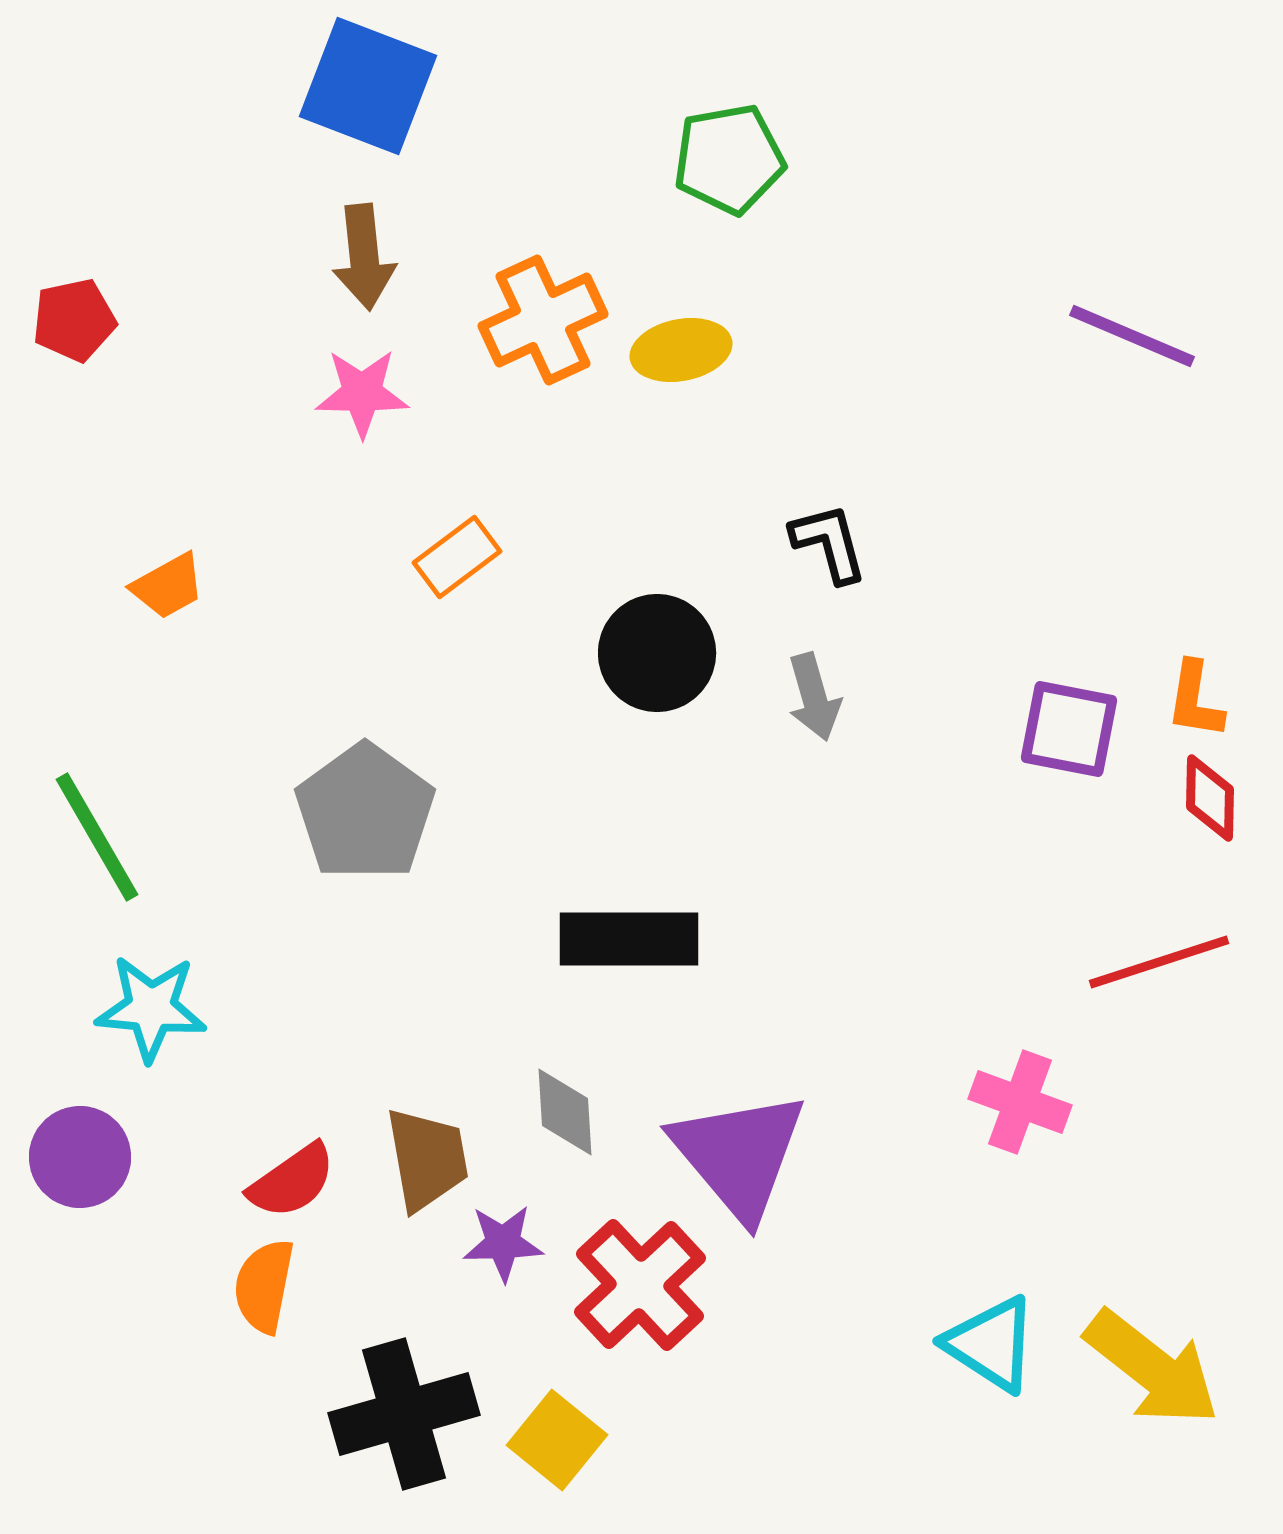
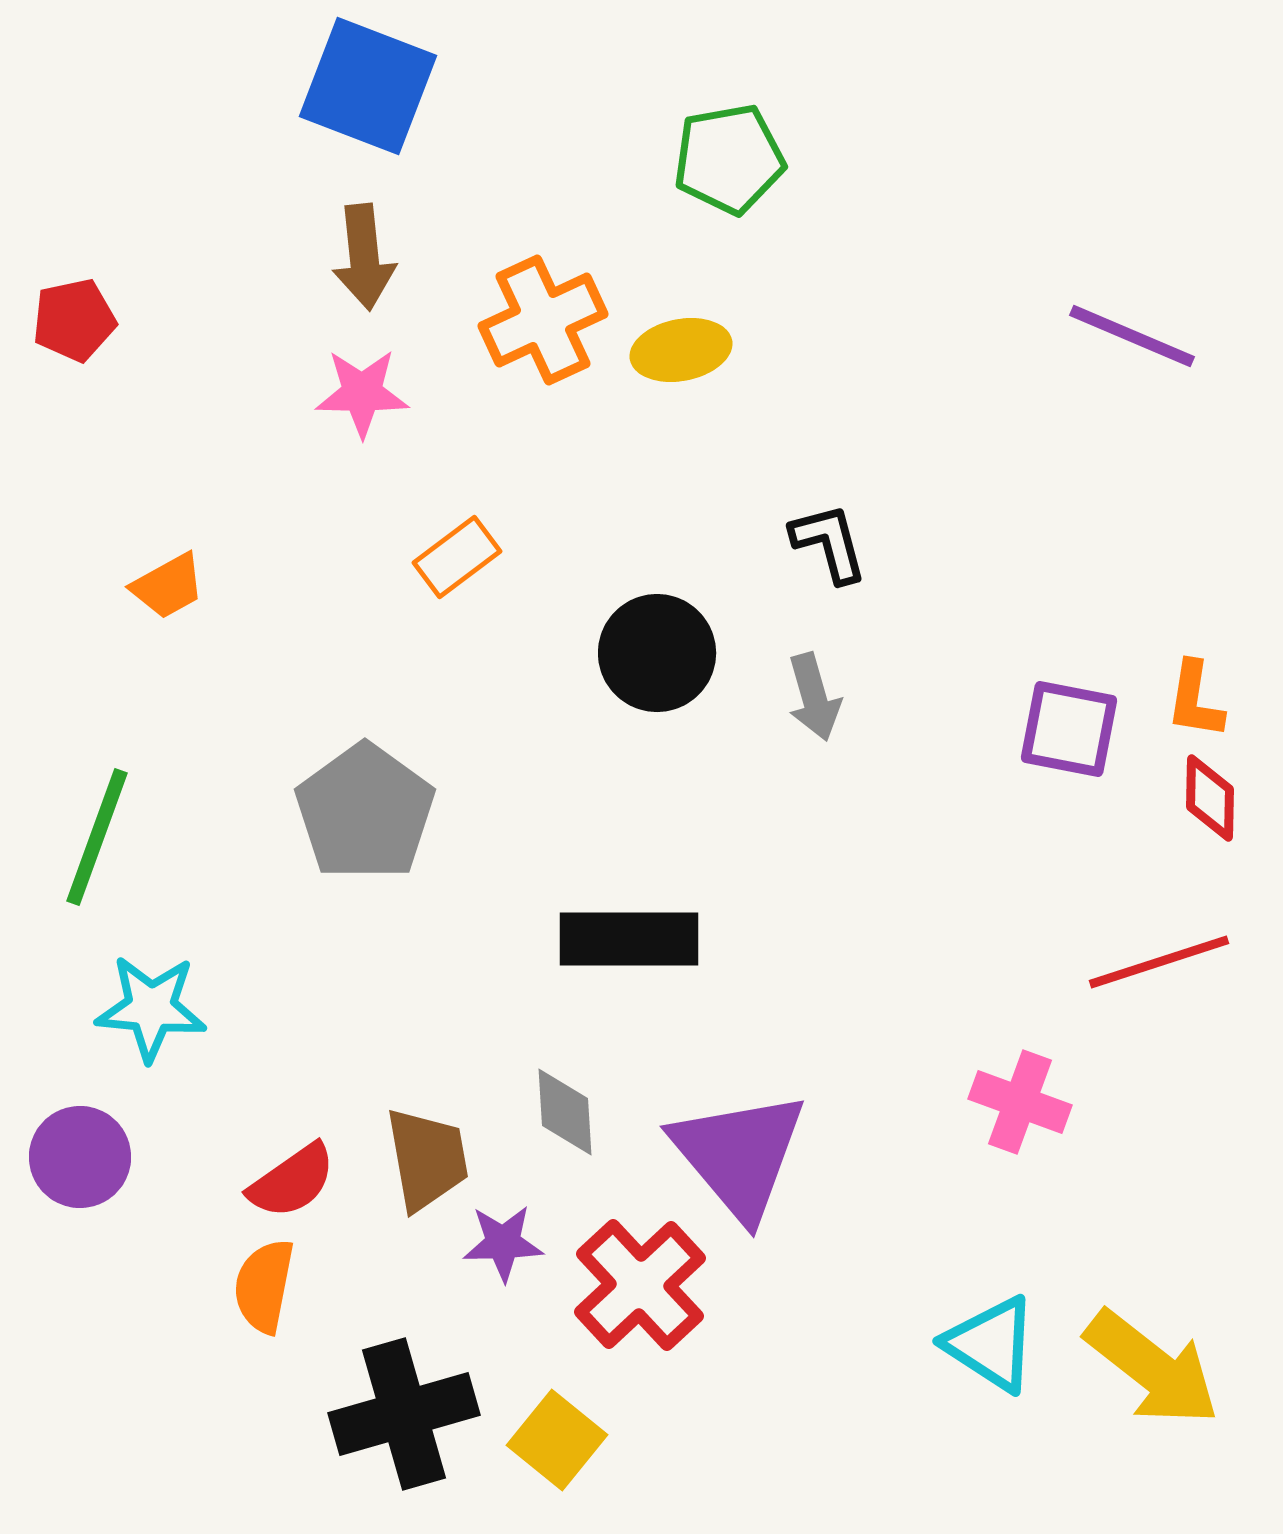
green line: rotated 50 degrees clockwise
